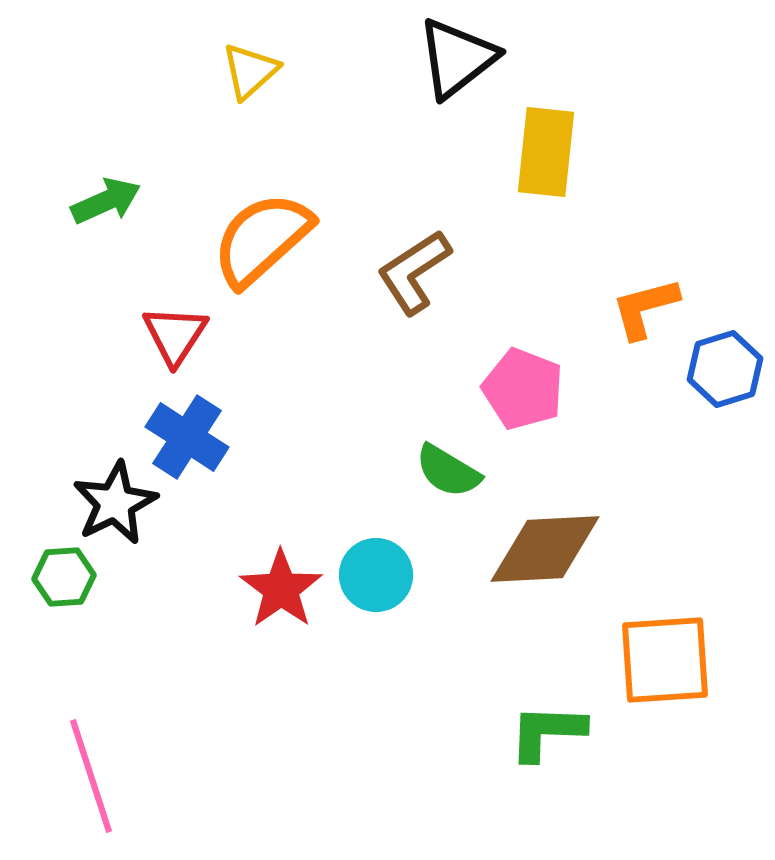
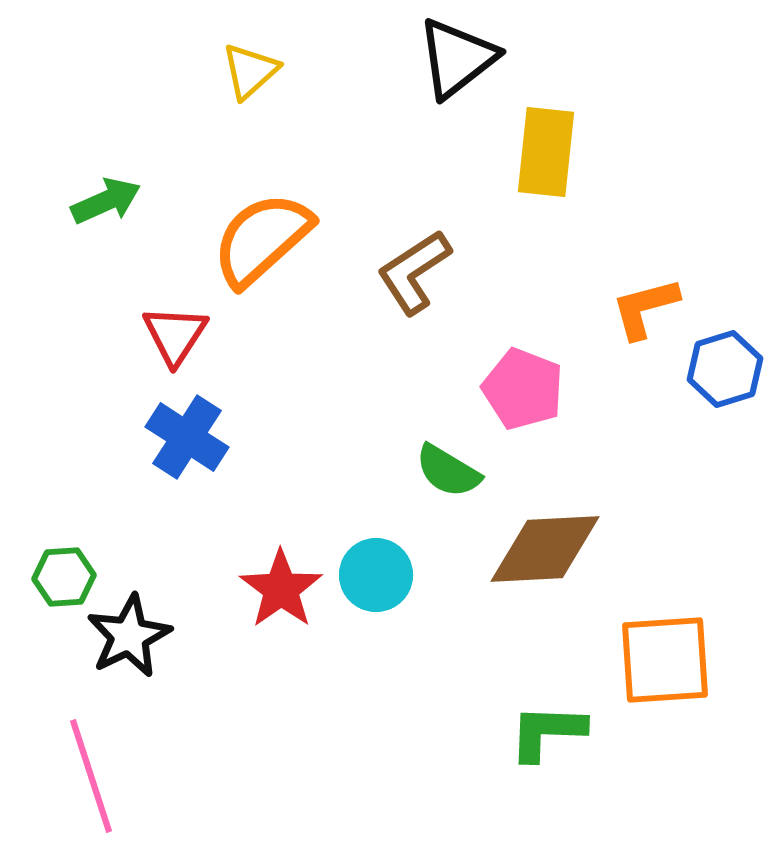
black star: moved 14 px right, 133 px down
